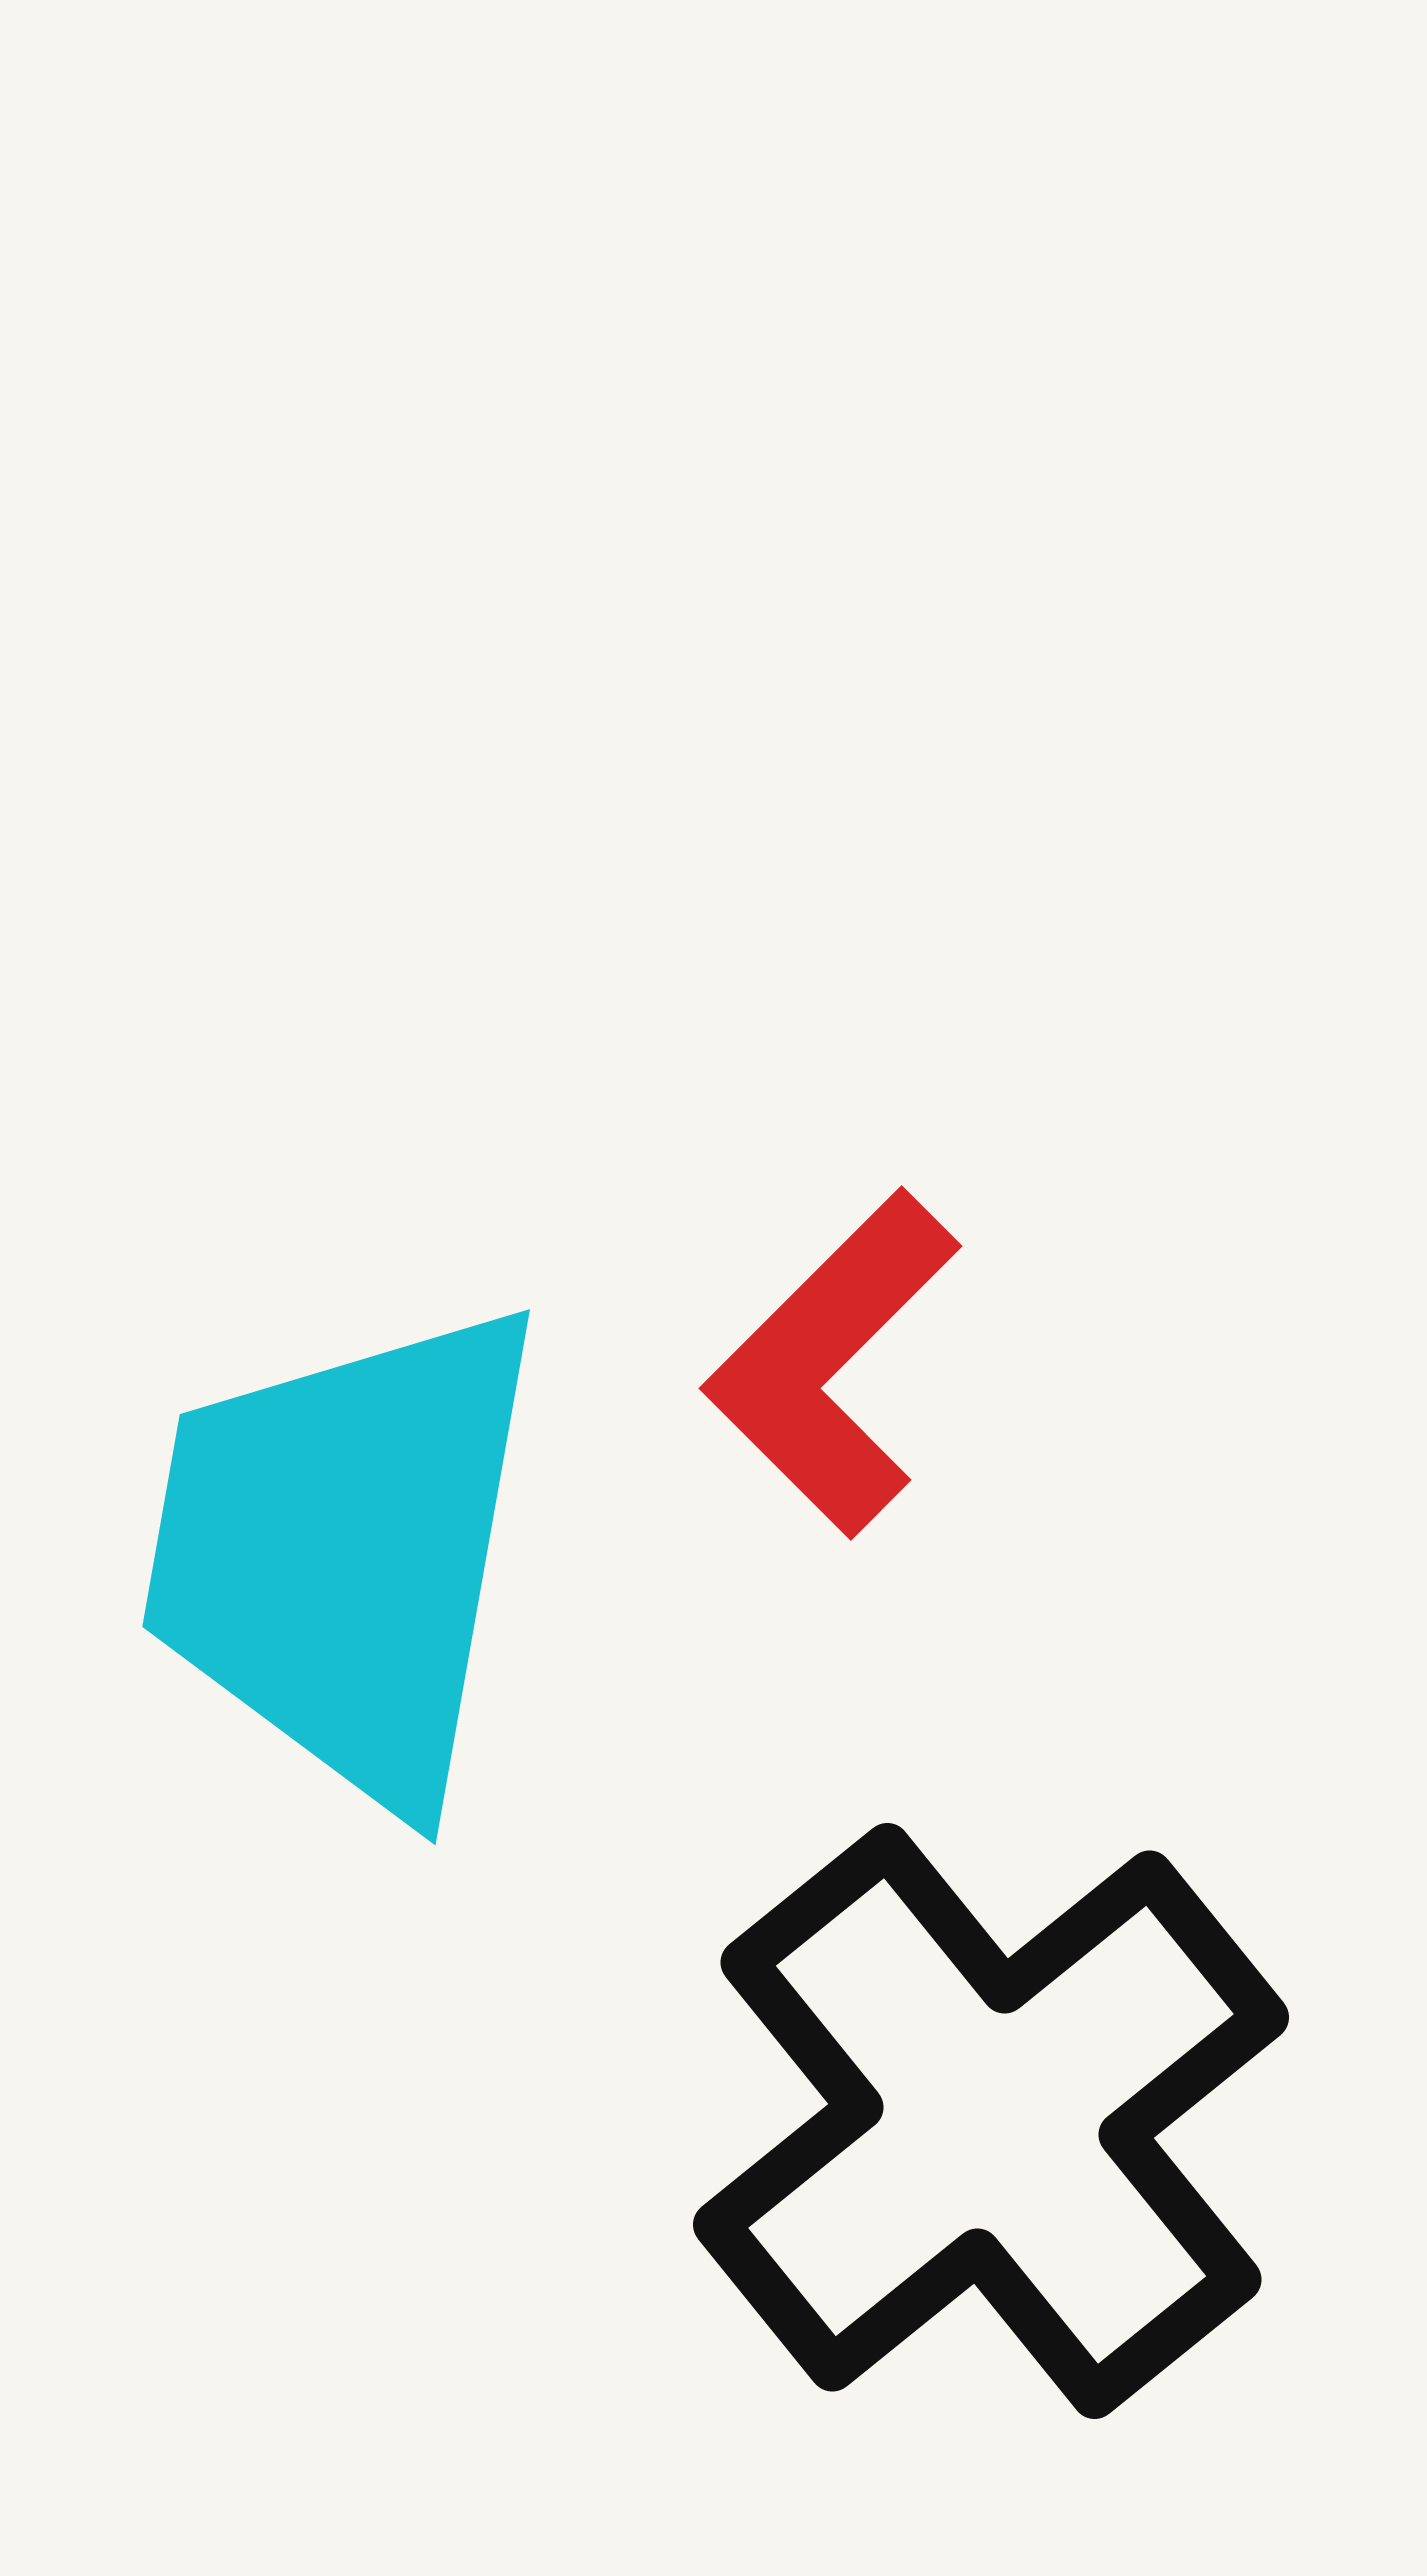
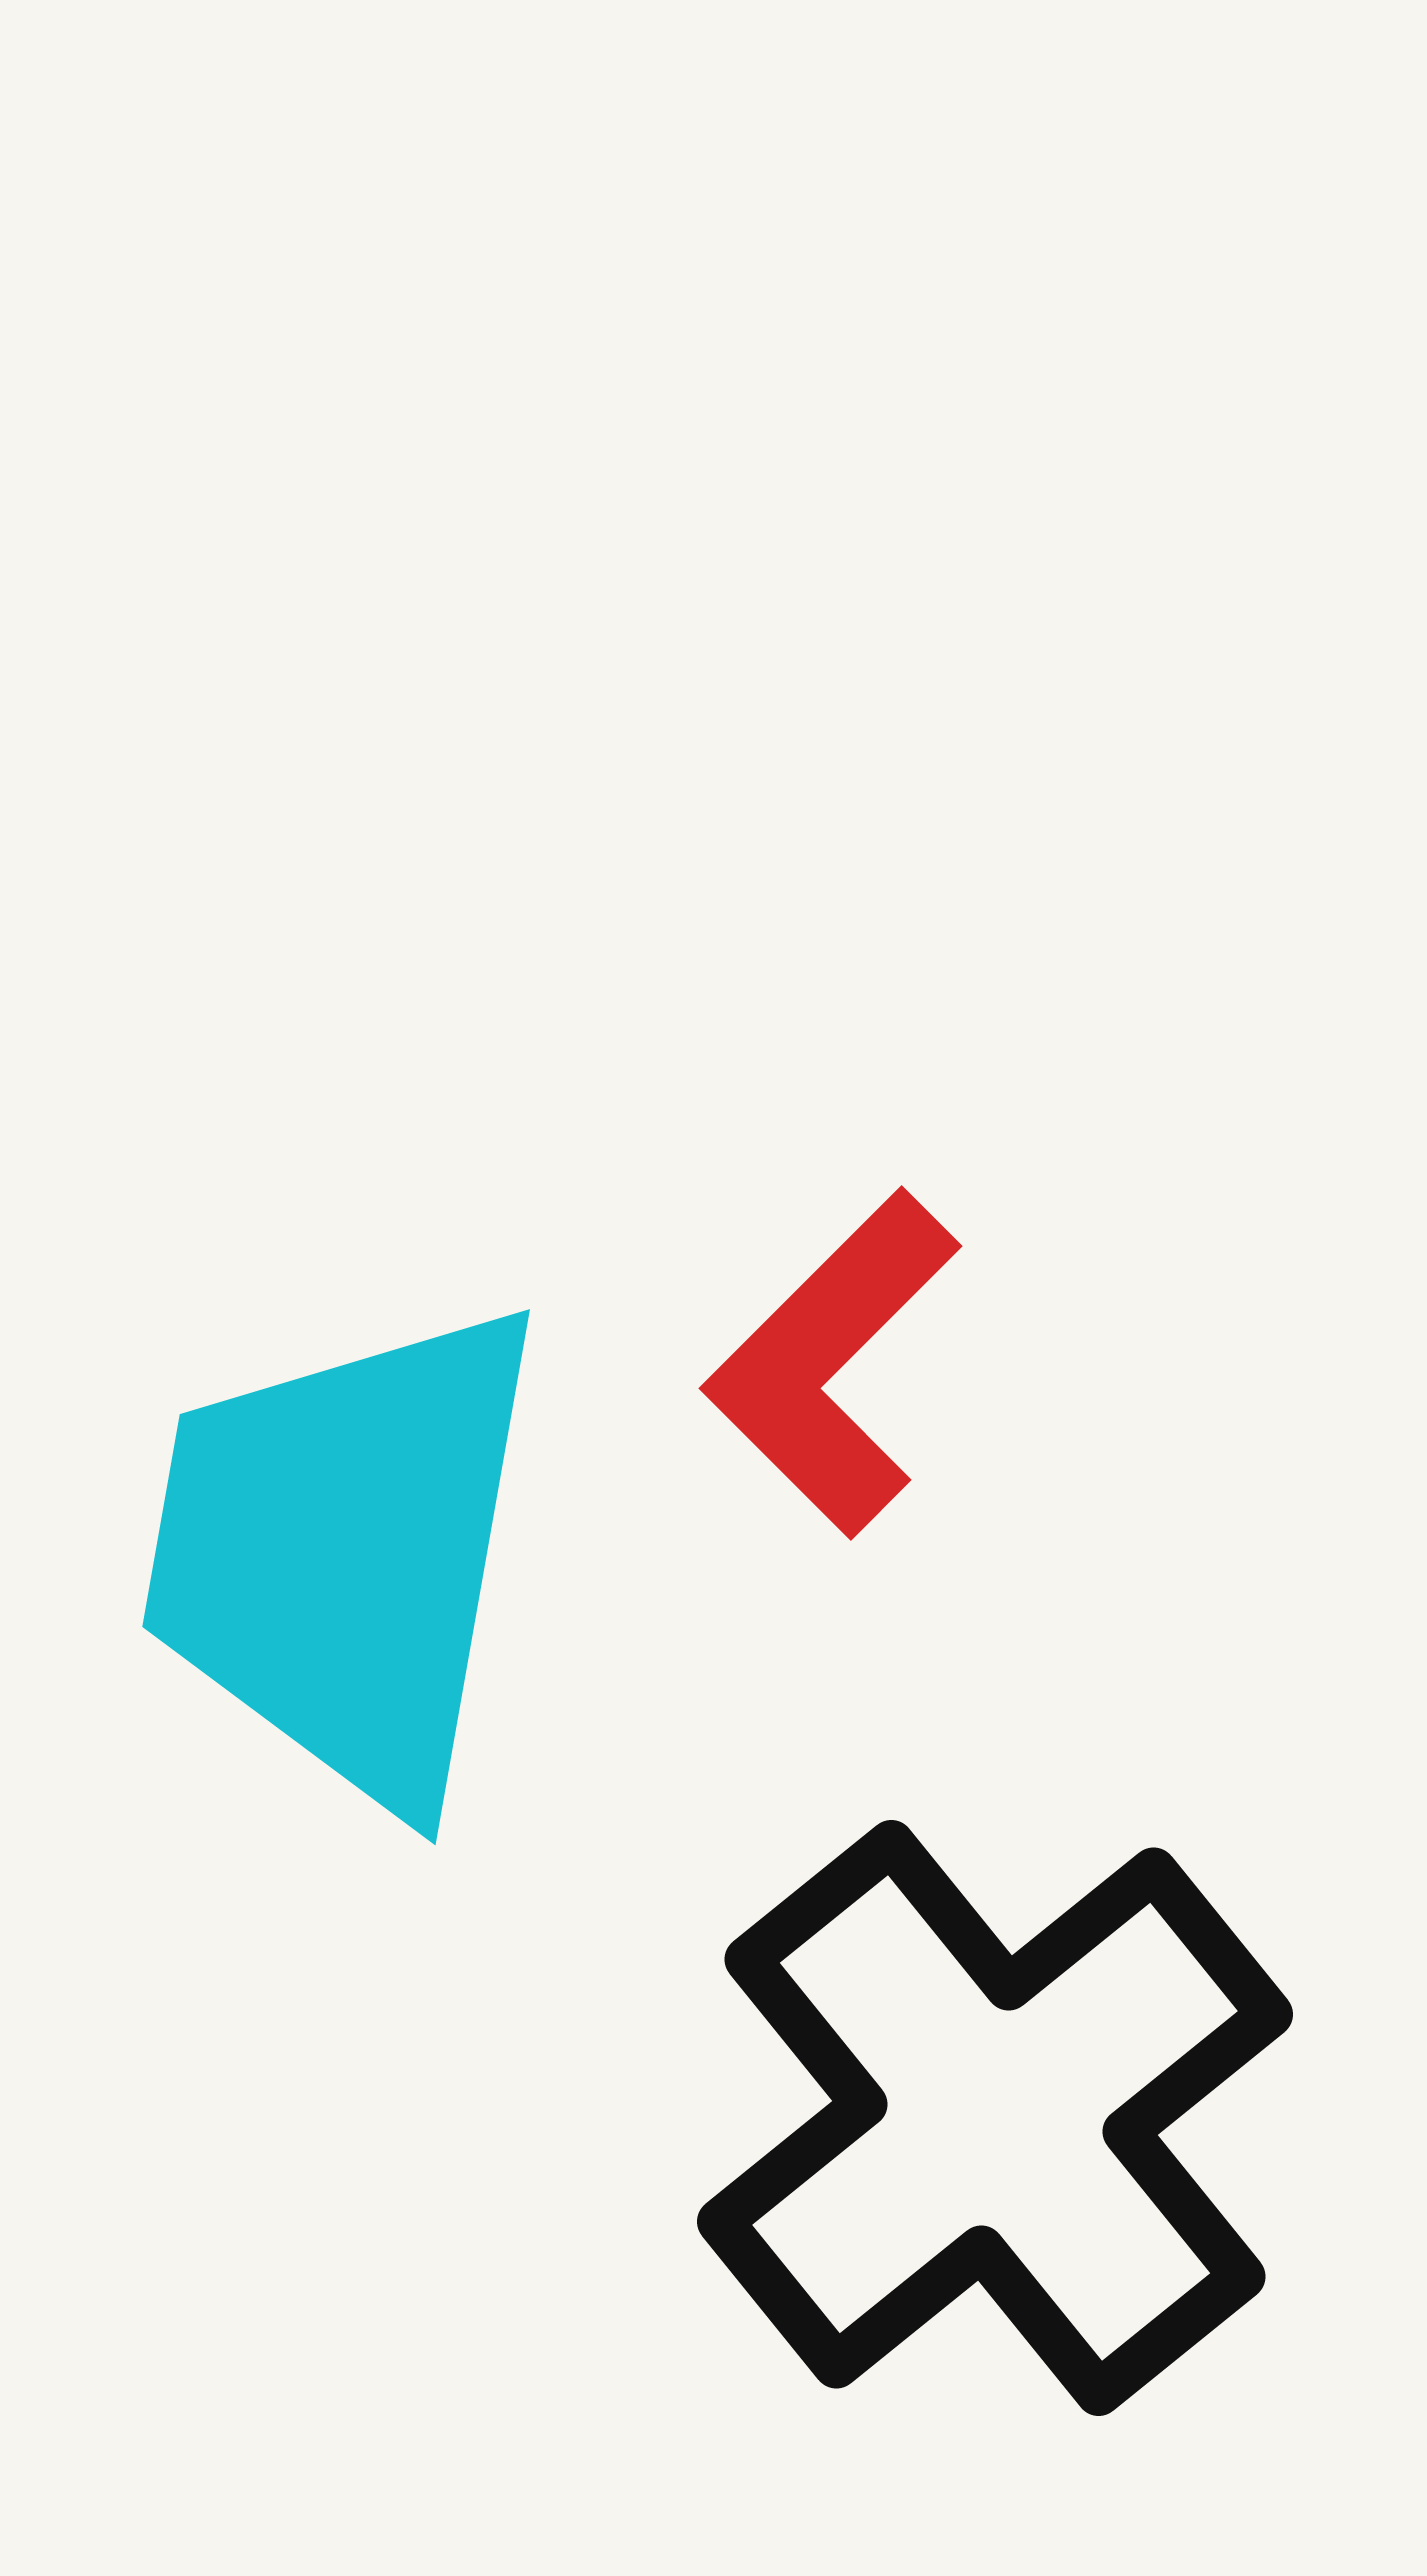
black cross: moved 4 px right, 3 px up
